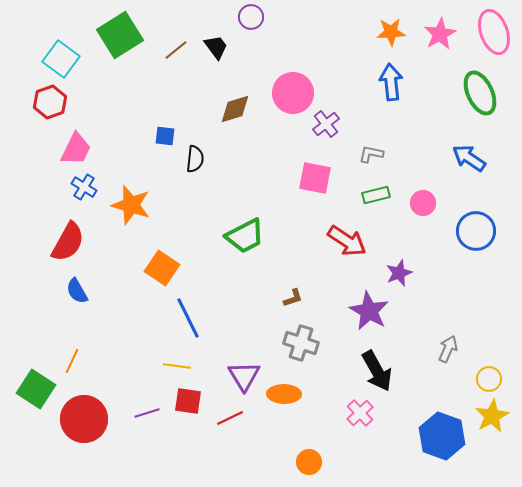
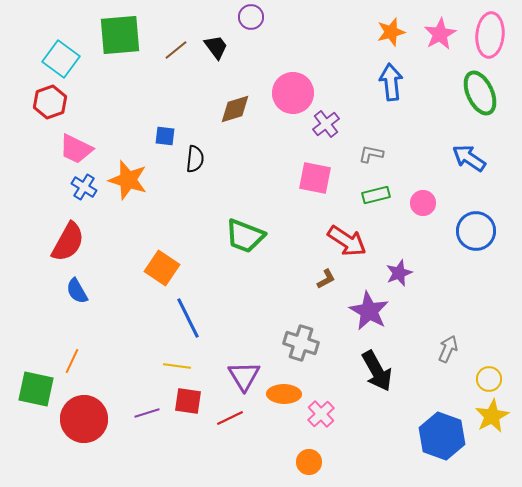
orange star at (391, 32): rotated 12 degrees counterclockwise
pink ellipse at (494, 32): moved 4 px left, 3 px down; rotated 24 degrees clockwise
green square at (120, 35): rotated 27 degrees clockwise
pink trapezoid at (76, 149): rotated 90 degrees clockwise
orange star at (131, 205): moved 3 px left, 25 px up
green trapezoid at (245, 236): rotated 48 degrees clockwise
brown L-shape at (293, 298): moved 33 px right, 19 px up; rotated 10 degrees counterclockwise
green square at (36, 389): rotated 21 degrees counterclockwise
pink cross at (360, 413): moved 39 px left, 1 px down
